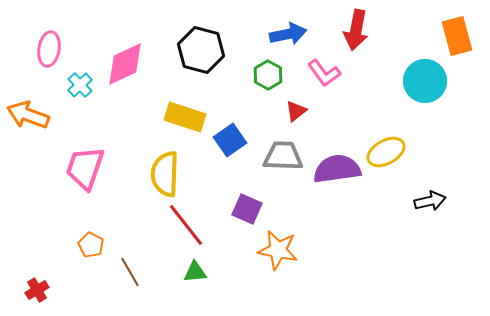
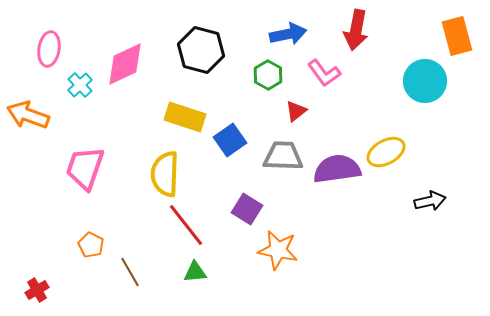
purple square: rotated 8 degrees clockwise
